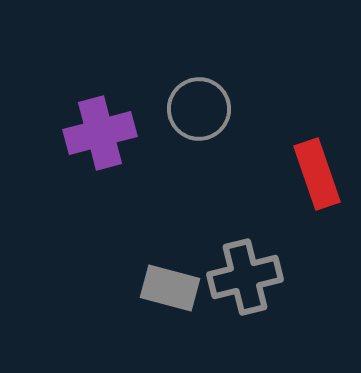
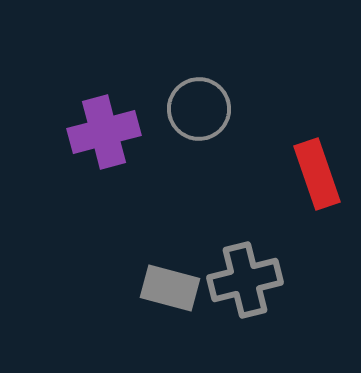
purple cross: moved 4 px right, 1 px up
gray cross: moved 3 px down
